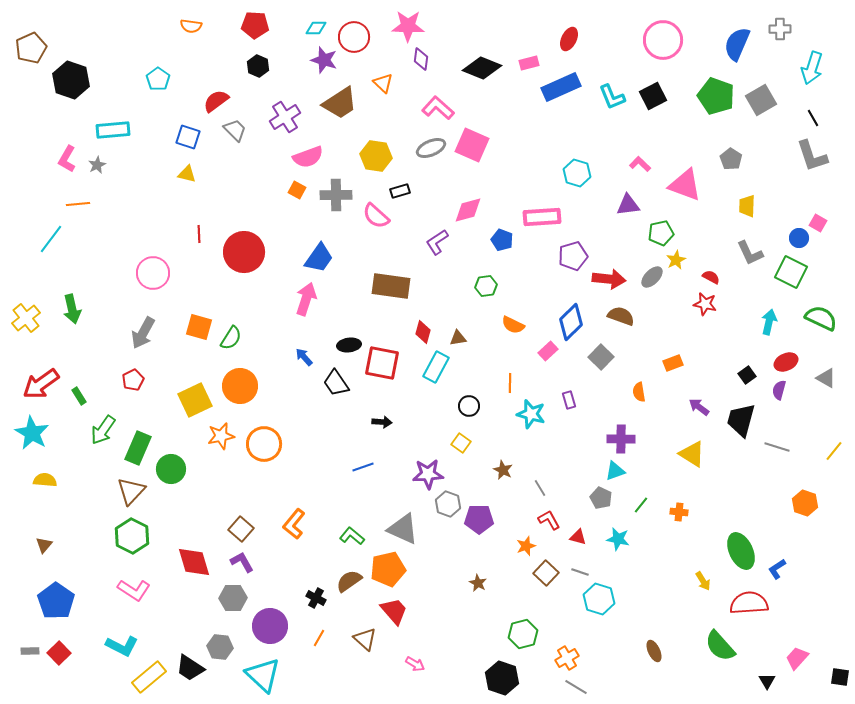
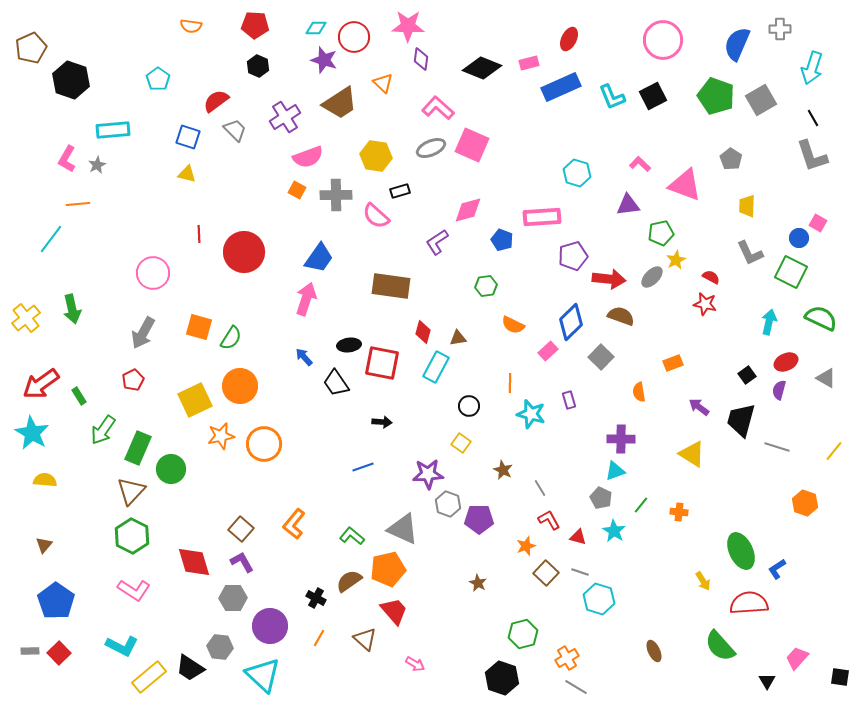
cyan star at (618, 539): moved 4 px left, 8 px up; rotated 20 degrees clockwise
